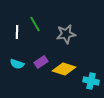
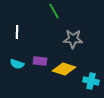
green line: moved 19 px right, 13 px up
gray star: moved 7 px right, 5 px down; rotated 12 degrees clockwise
purple rectangle: moved 1 px left, 1 px up; rotated 40 degrees clockwise
